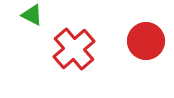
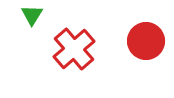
green triangle: rotated 35 degrees clockwise
